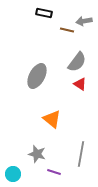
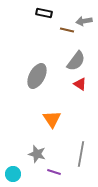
gray semicircle: moved 1 px left, 1 px up
orange triangle: rotated 18 degrees clockwise
